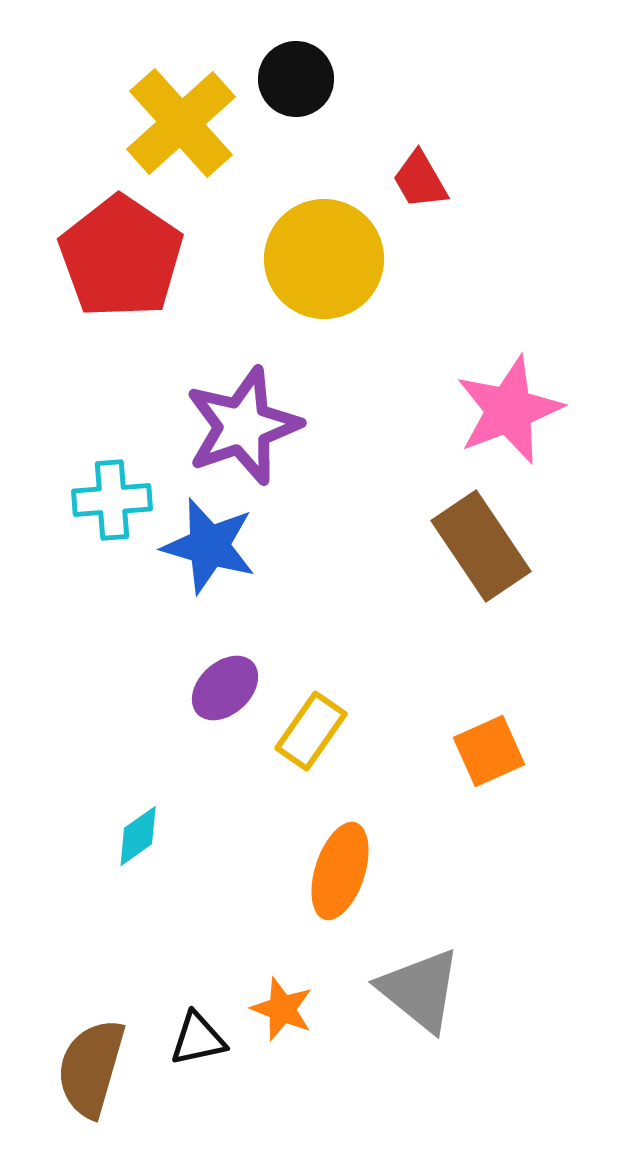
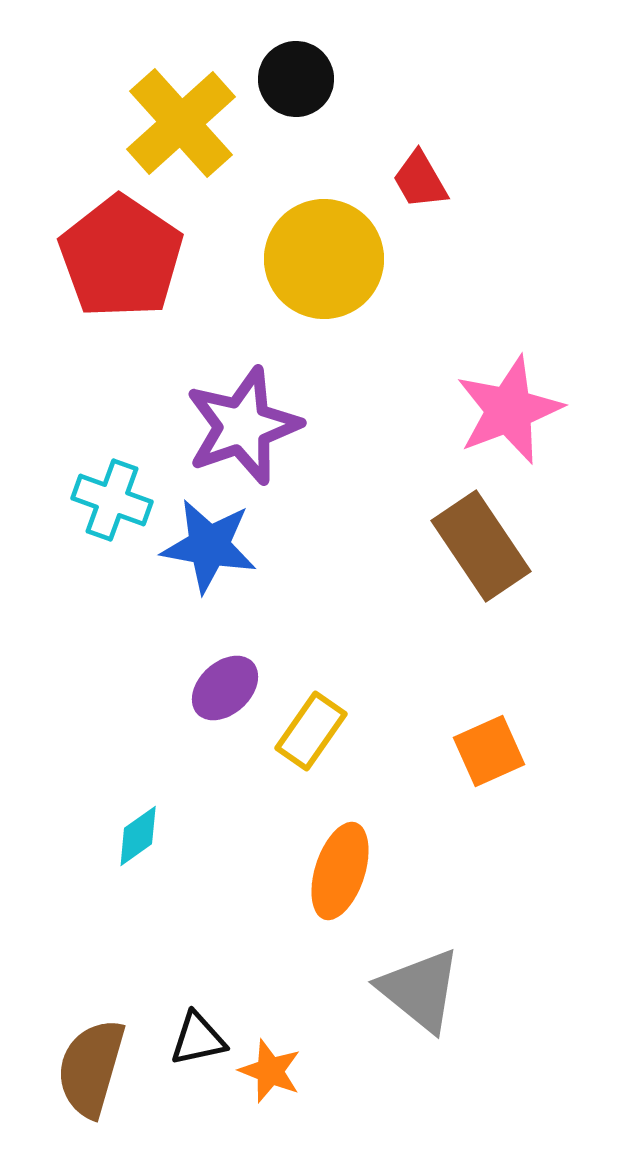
cyan cross: rotated 24 degrees clockwise
blue star: rotated 6 degrees counterclockwise
orange star: moved 12 px left, 62 px down
